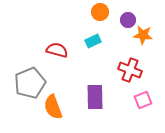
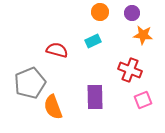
purple circle: moved 4 px right, 7 px up
